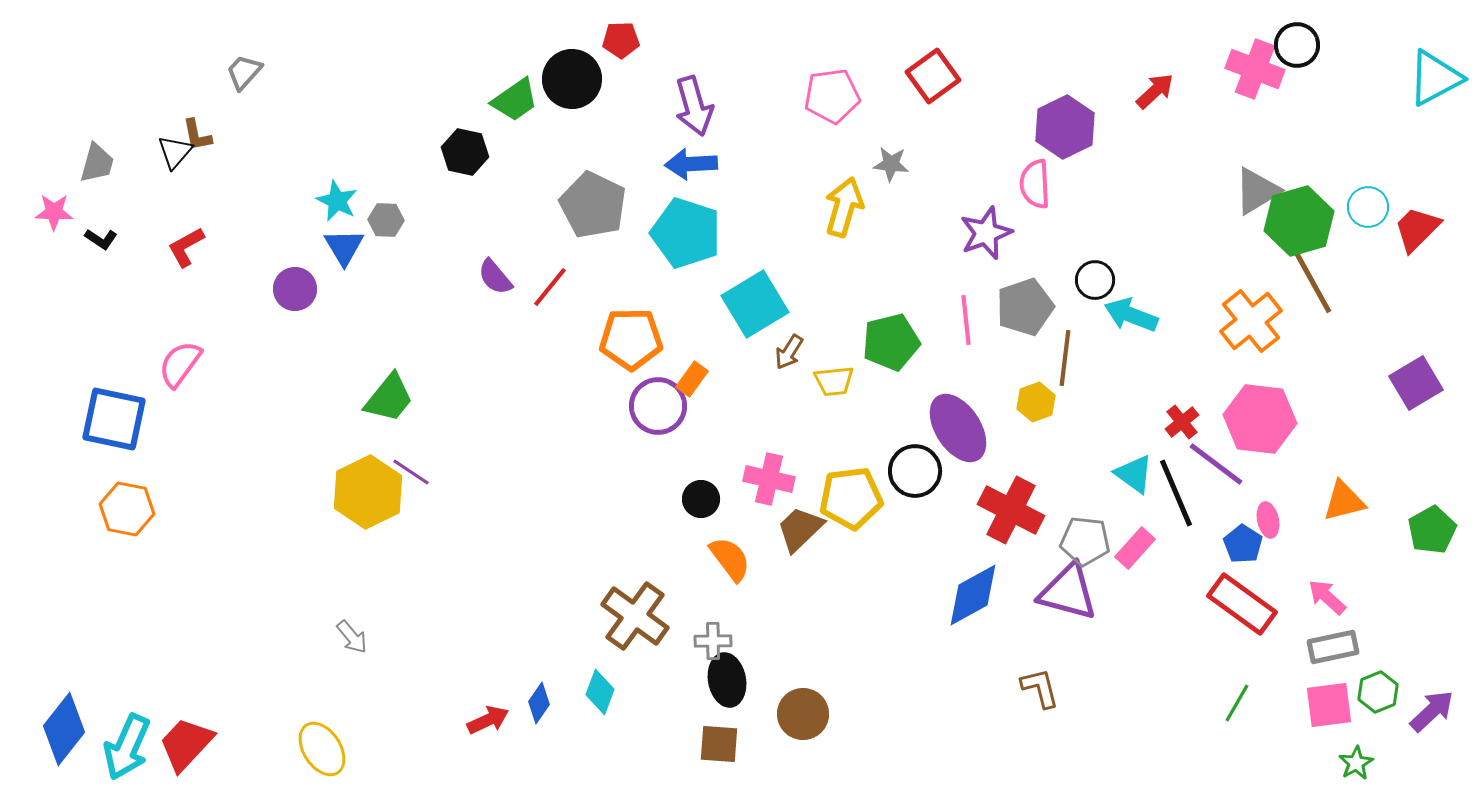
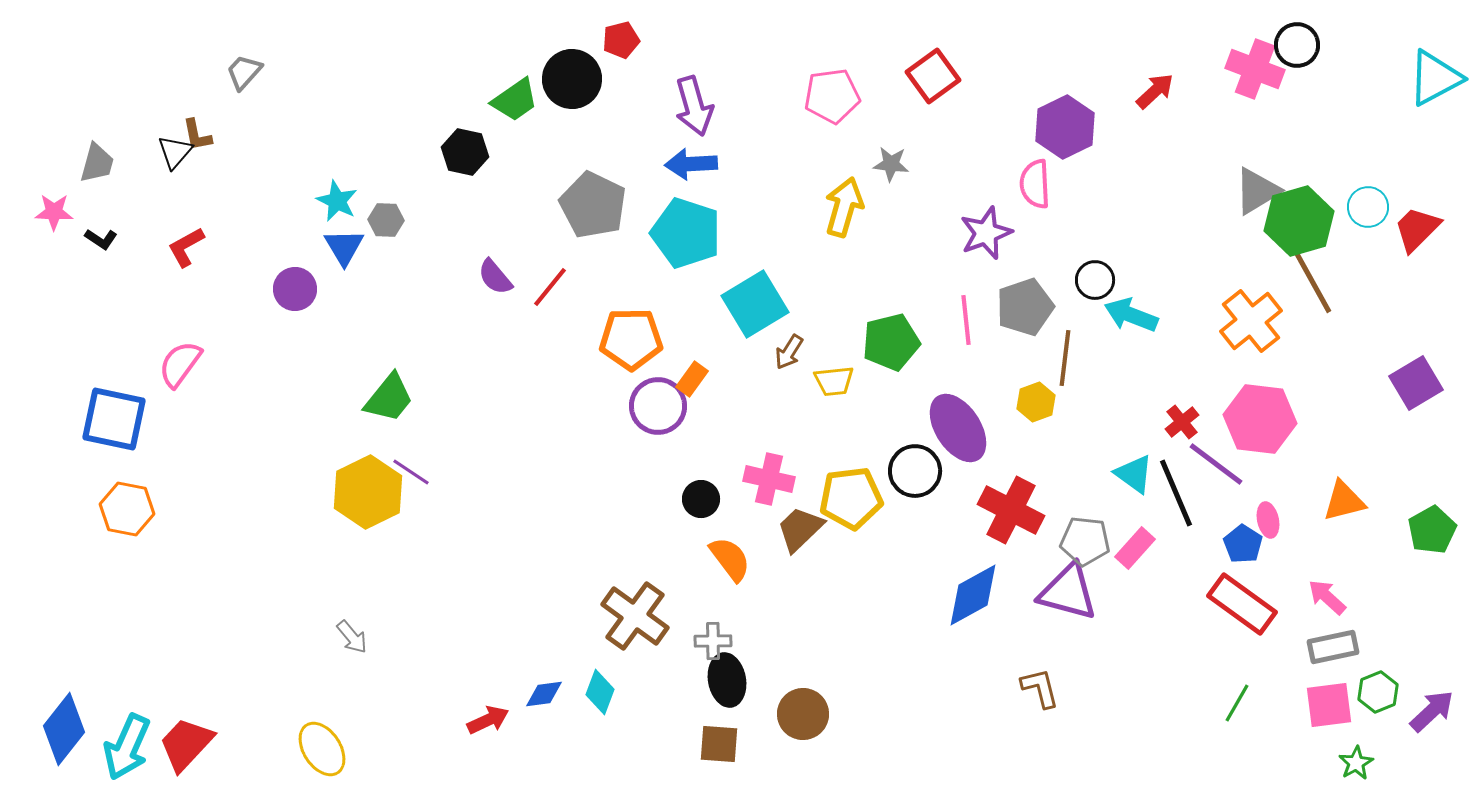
red pentagon at (621, 40): rotated 12 degrees counterclockwise
blue diamond at (539, 703): moved 5 px right, 9 px up; rotated 48 degrees clockwise
